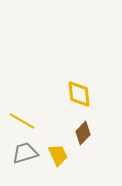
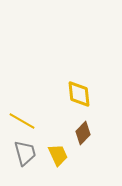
gray trapezoid: rotated 92 degrees clockwise
